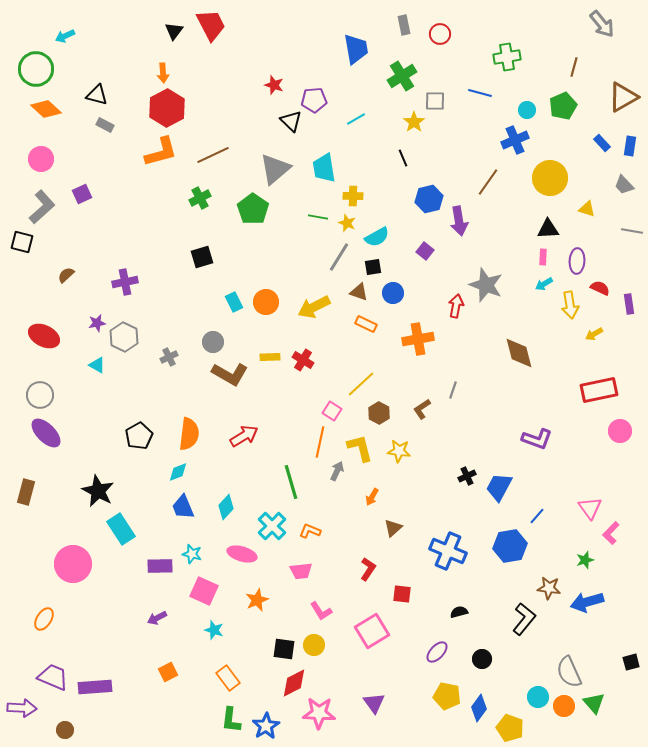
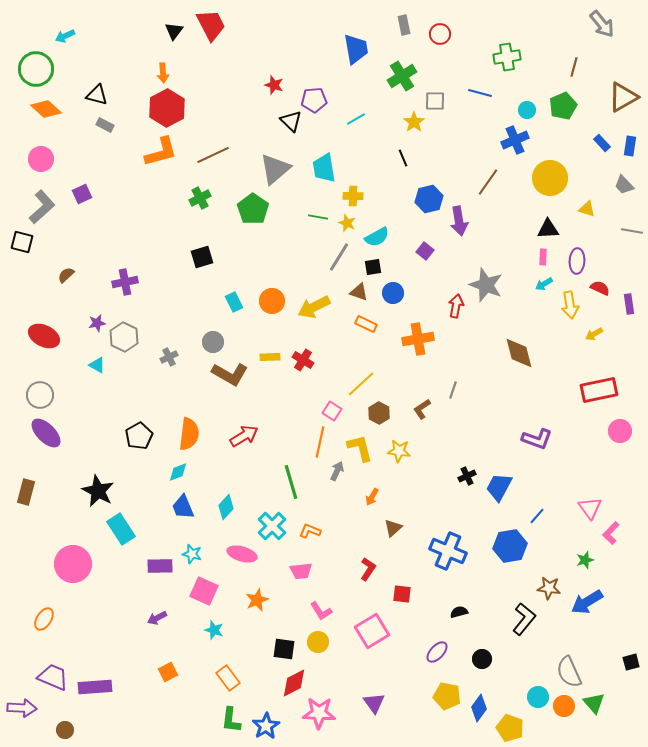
orange circle at (266, 302): moved 6 px right, 1 px up
blue arrow at (587, 602): rotated 16 degrees counterclockwise
yellow circle at (314, 645): moved 4 px right, 3 px up
